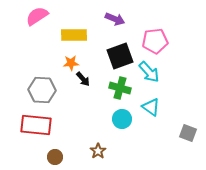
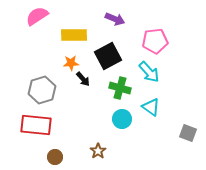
black square: moved 12 px left; rotated 8 degrees counterclockwise
gray hexagon: rotated 20 degrees counterclockwise
